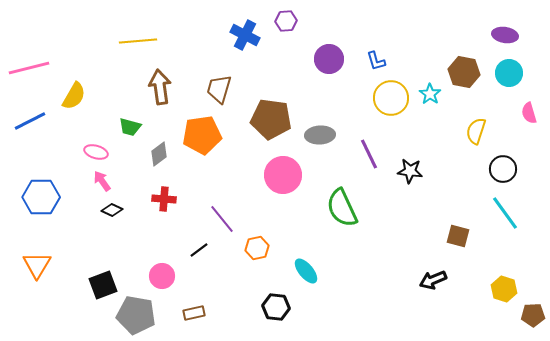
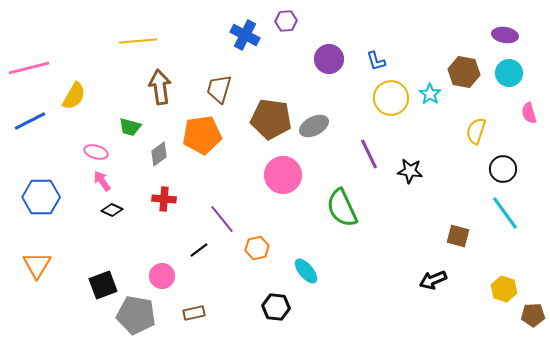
gray ellipse at (320, 135): moved 6 px left, 9 px up; rotated 24 degrees counterclockwise
